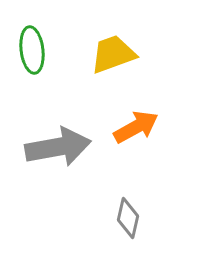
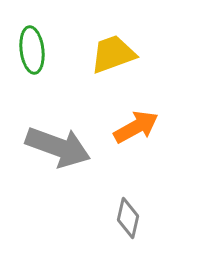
gray arrow: rotated 30 degrees clockwise
